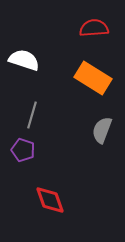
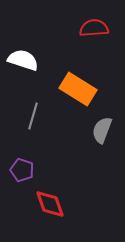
white semicircle: moved 1 px left
orange rectangle: moved 15 px left, 11 px down
gray line: moved 1 px right, 1 px down
purple pentagon: moved 1 px left, 20 px down
red diamond: moved 4 px down
